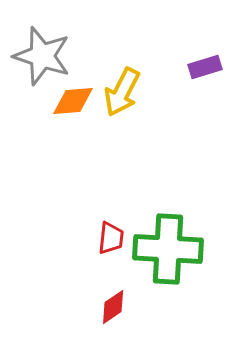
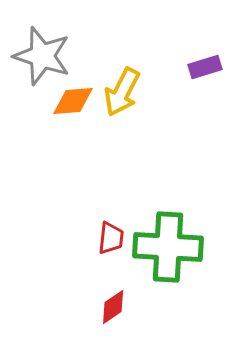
green cross: moved 2 px up
